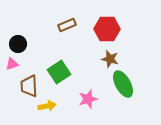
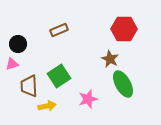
brown rectangle: moved 8 px left, 5 px down
red hexagon: moved 17 px right
brown star: rotated 12 degrees clockwise
green square: moved 4 px down
